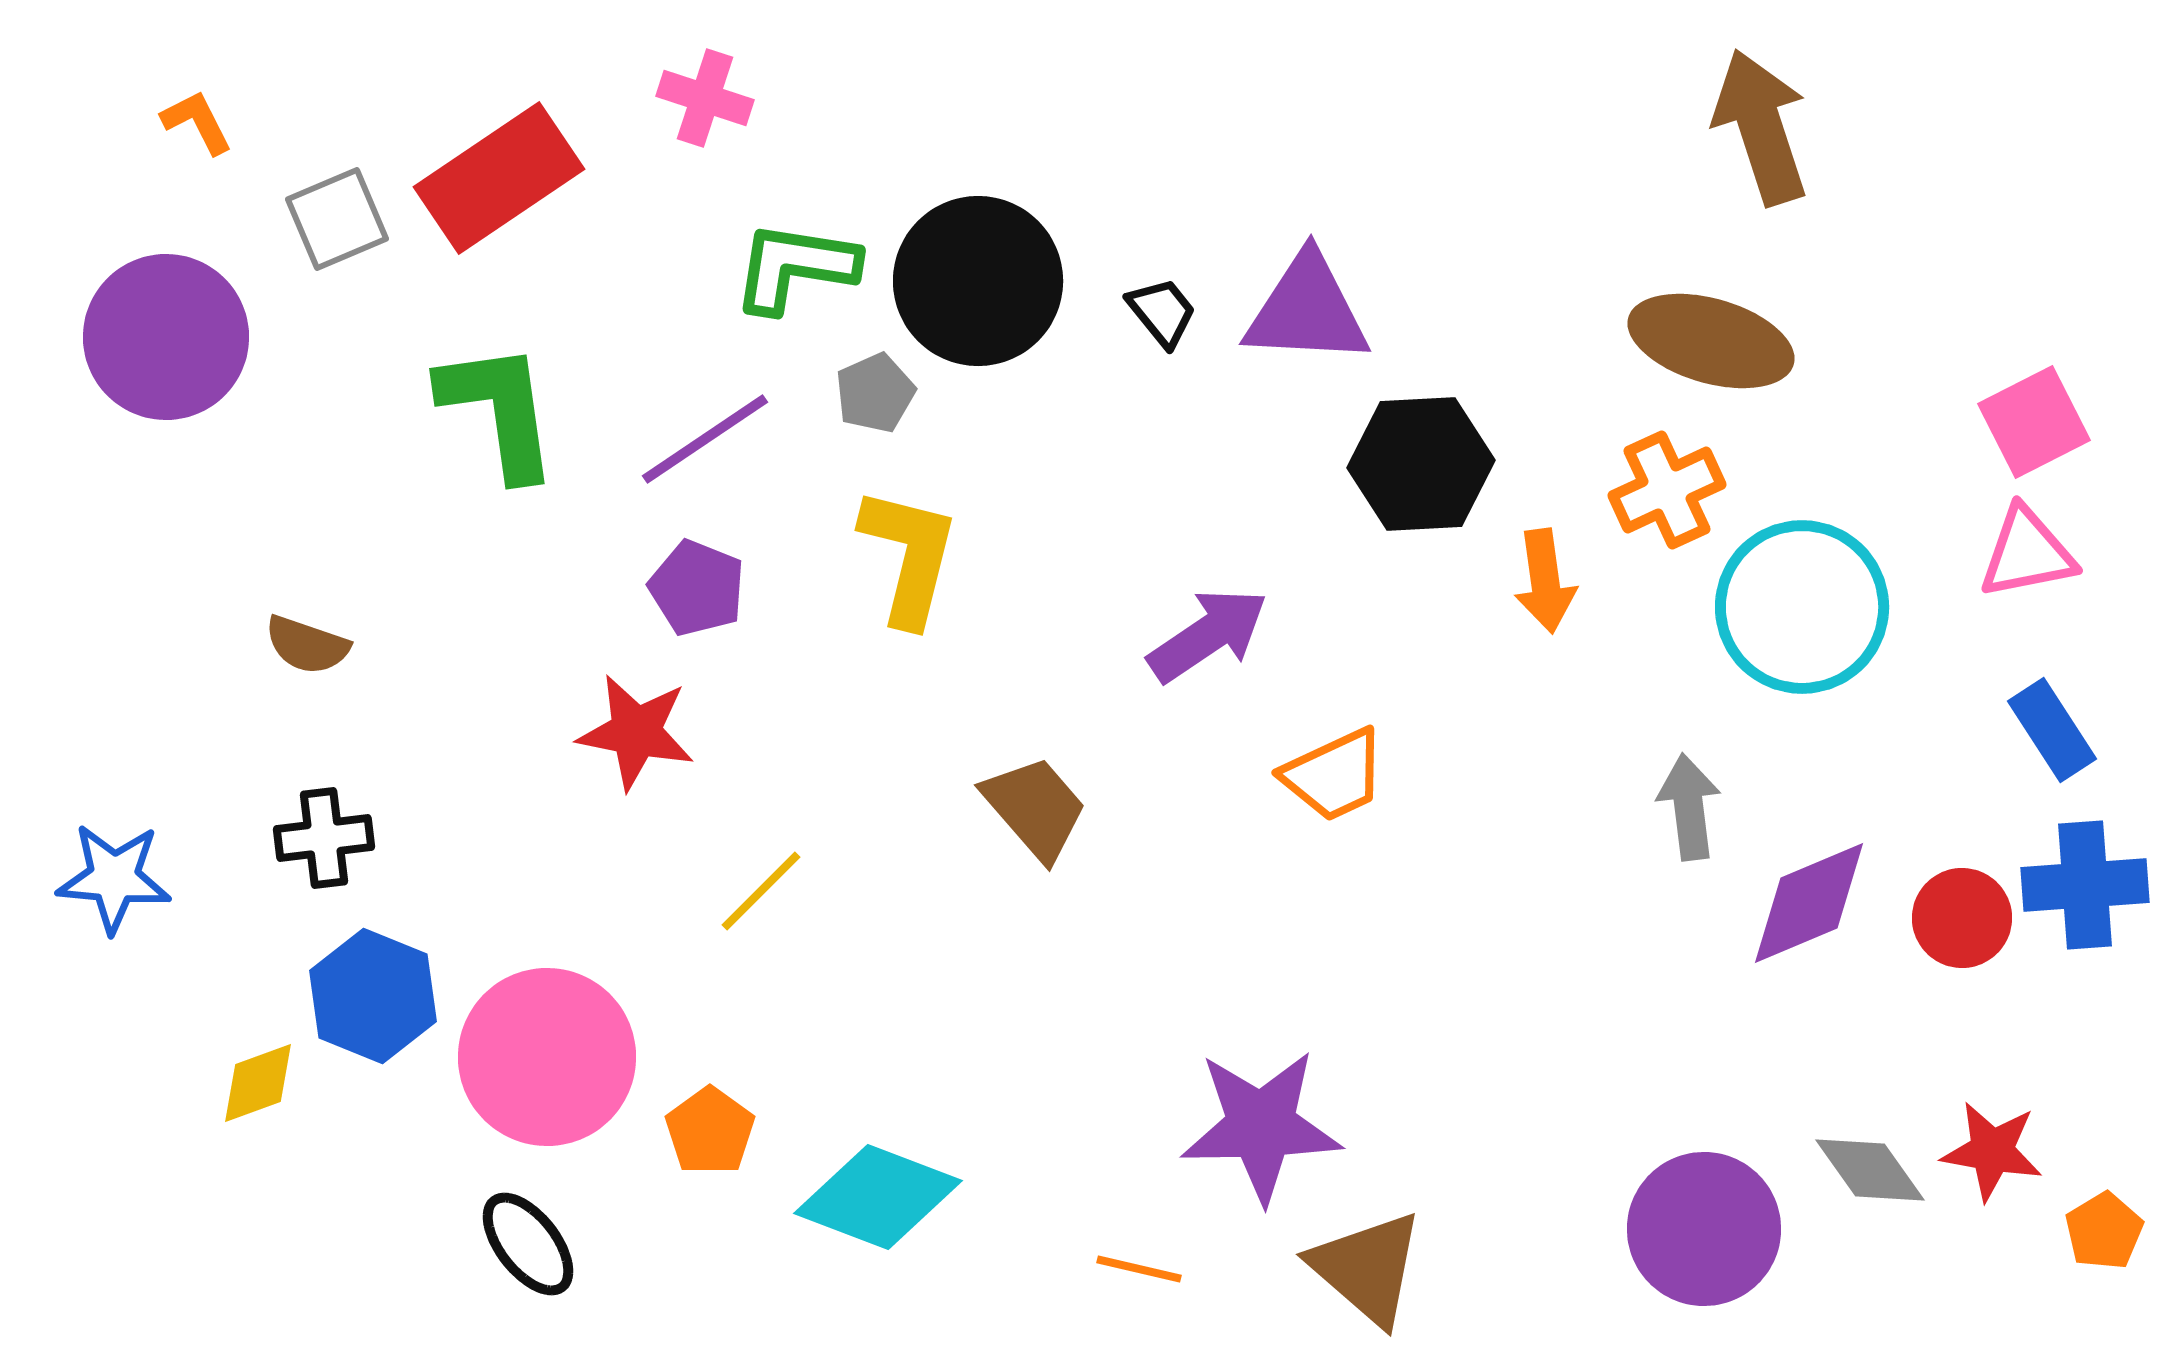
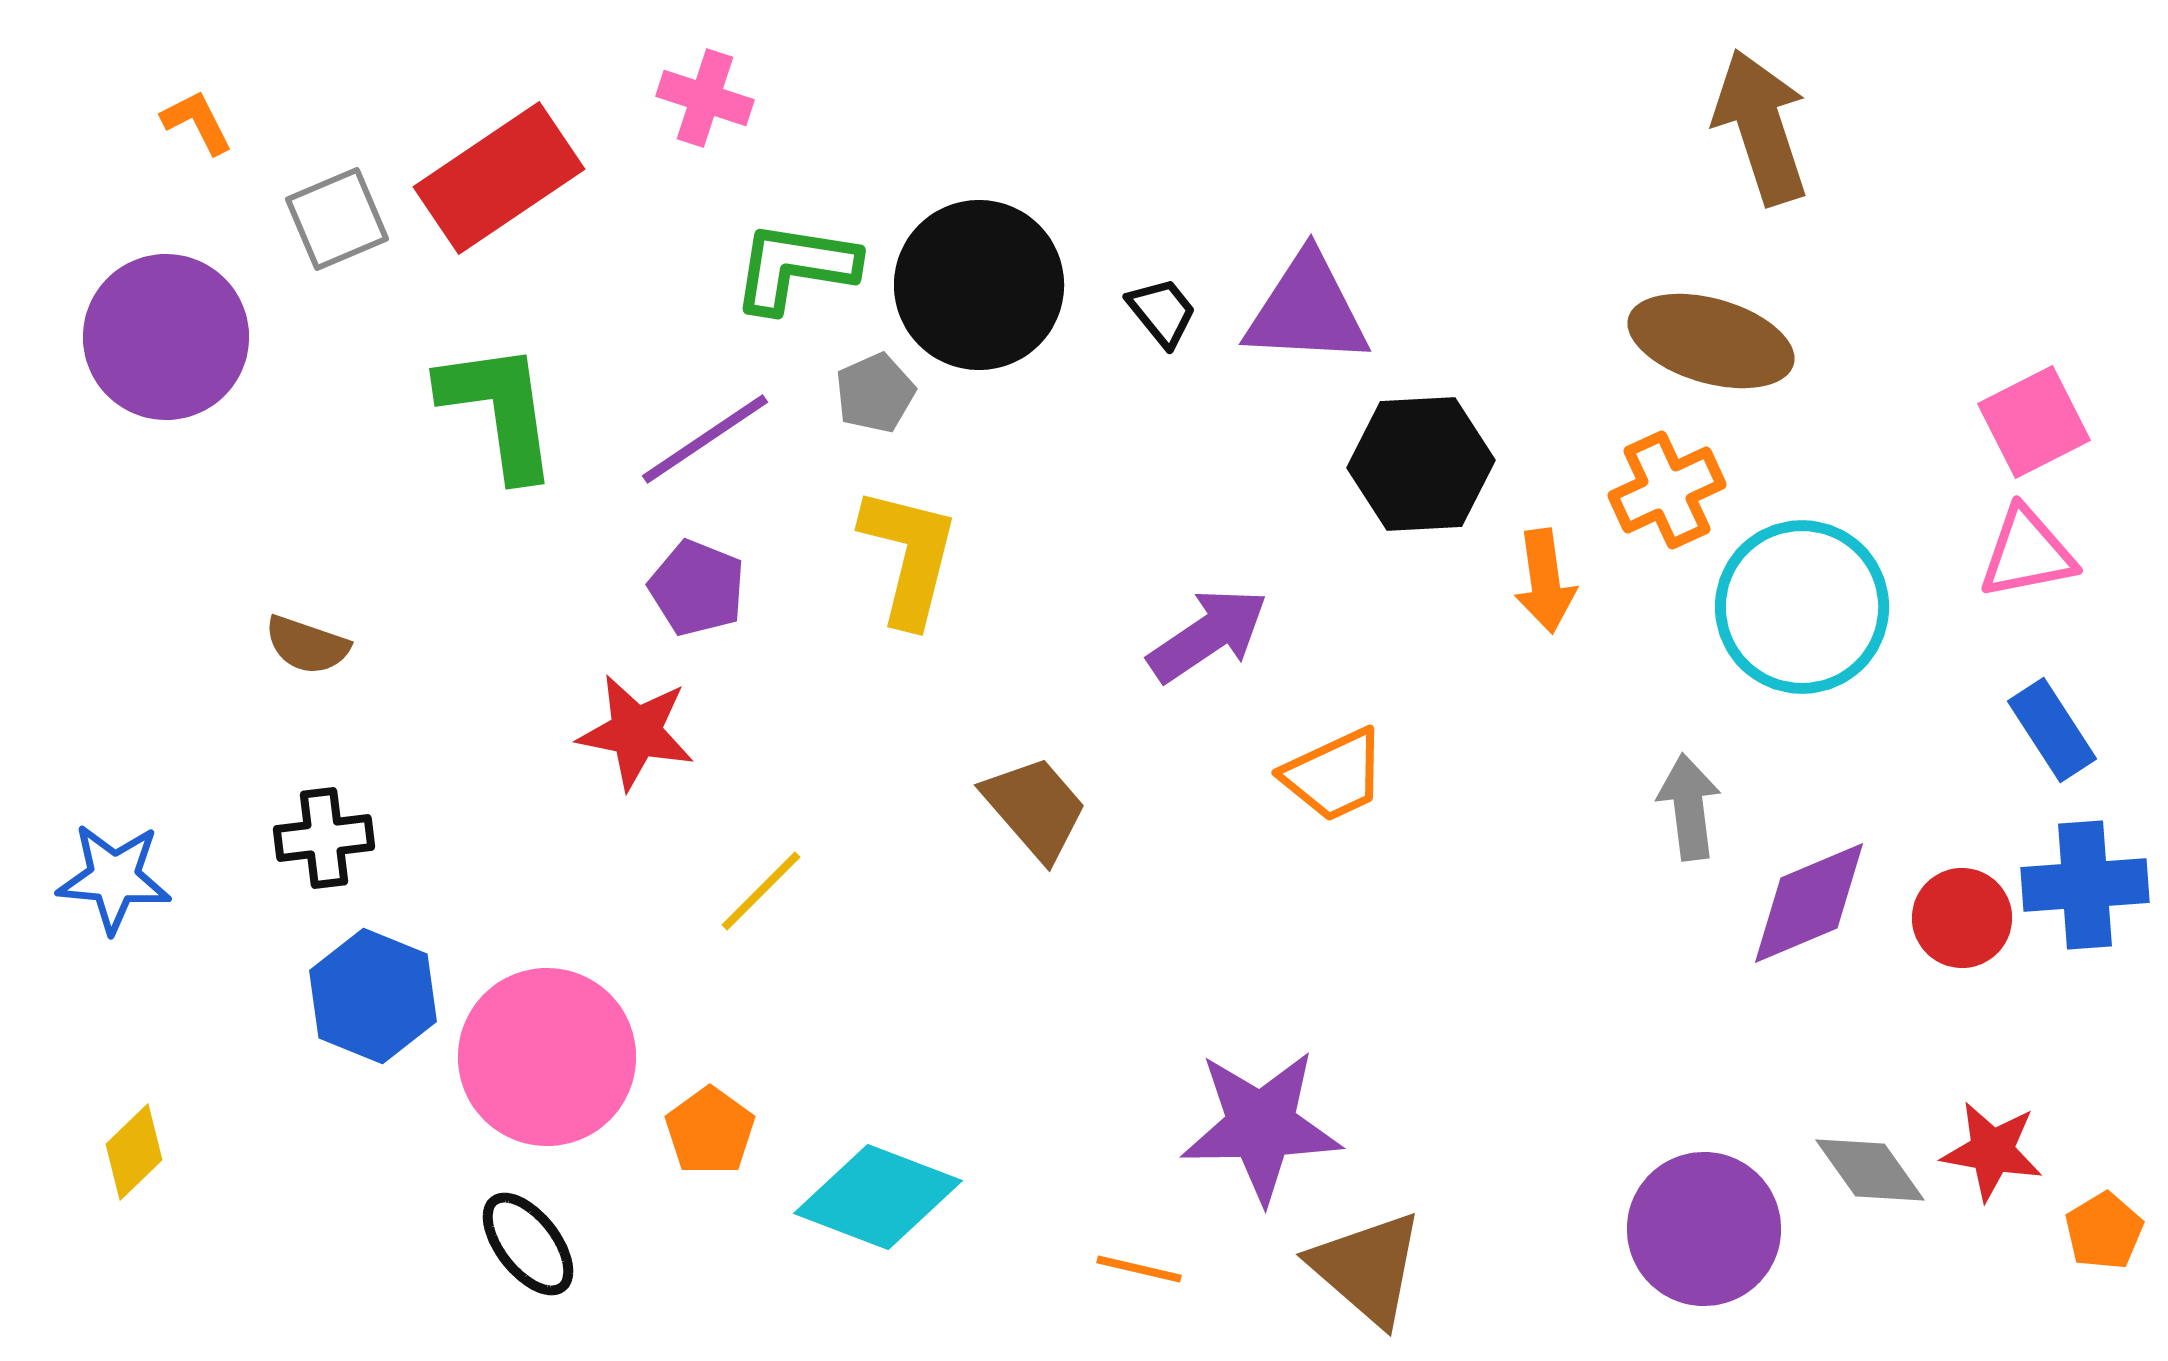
black circle at (978, 281): moved 1 px right, 4 px down
yellow diamond at (258, 1083): moved 124 px left, 69 px down; rotated 24 degrees counterclockwise
